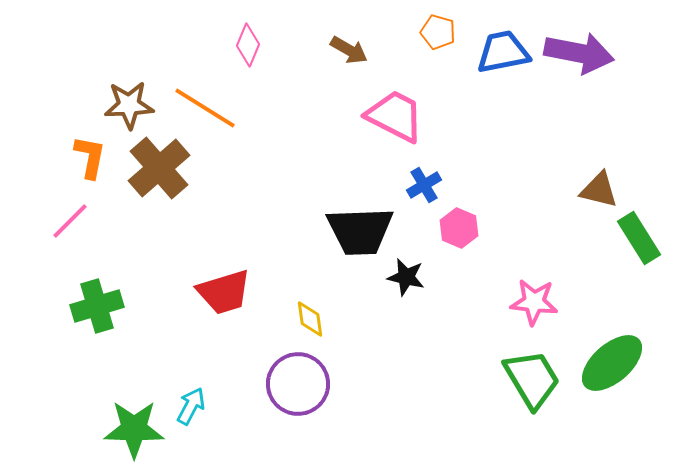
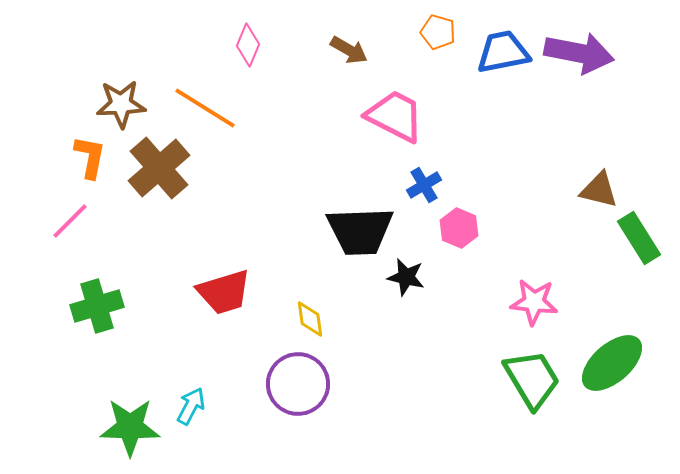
brown star: moved 8 px left, 1 px up
green star: moved 4 px left, 2 px up
